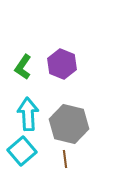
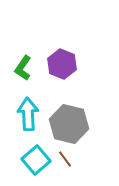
green L-shape: moved 1 px down
cyan square: moved 14 px right, 9 px down
brown line: rotated 30 degrees counterclockwise
